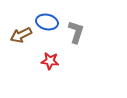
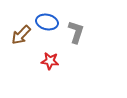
brown arrow: rotated 20 degrees counterclockwise
